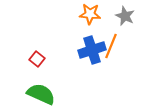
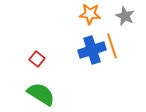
orange line: moved 1 px right; rotated 40 degrees counterclockwise
green semicircle: rotated 8 degrees clockwise
